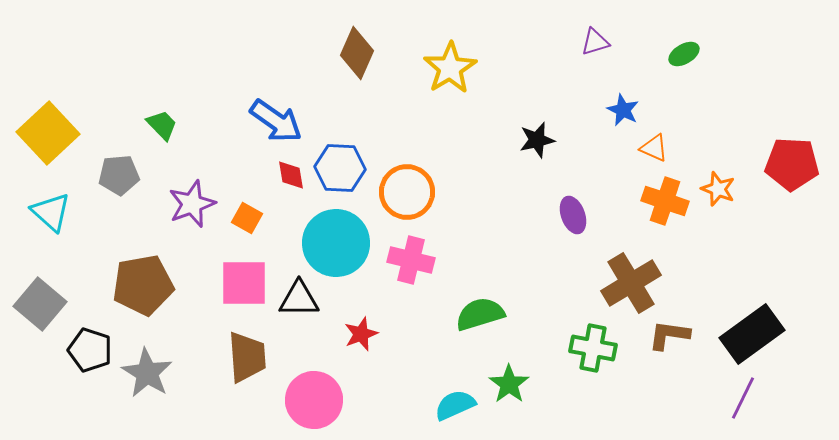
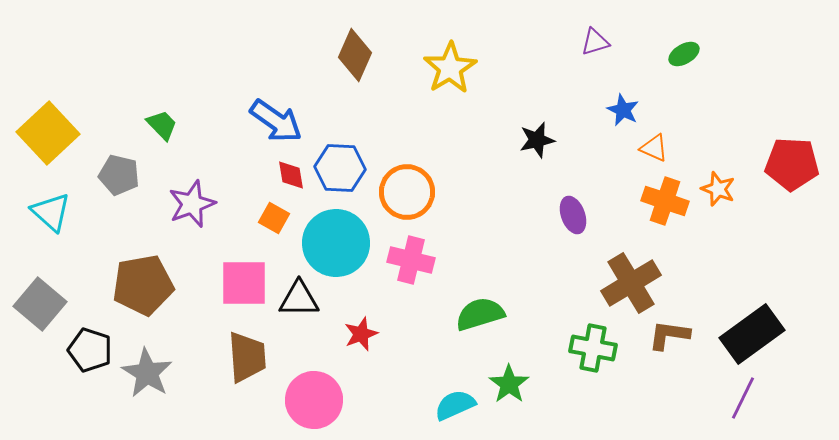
brown diamond: moved 2 px left, 2 px down
gray pentagon: rotated 18 degrees clockwise
orange square: moved 27 px right
